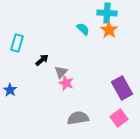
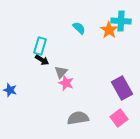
cyan cross: moved 14 px right, 8 px down
cyan semicircle: moved 4 px left, 1 px up
cyan rectangle: moved 23 px right, 3 px down
black arrow: rotated 72 degrees clockwise
blue star: rotated 16 degrees counterclockwise
